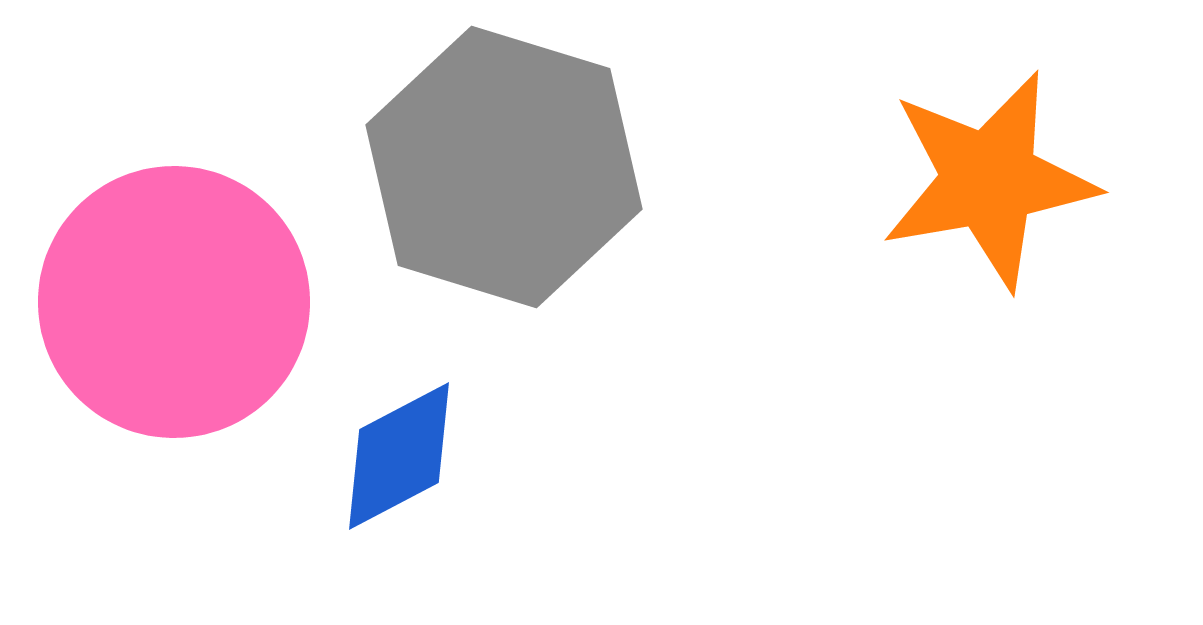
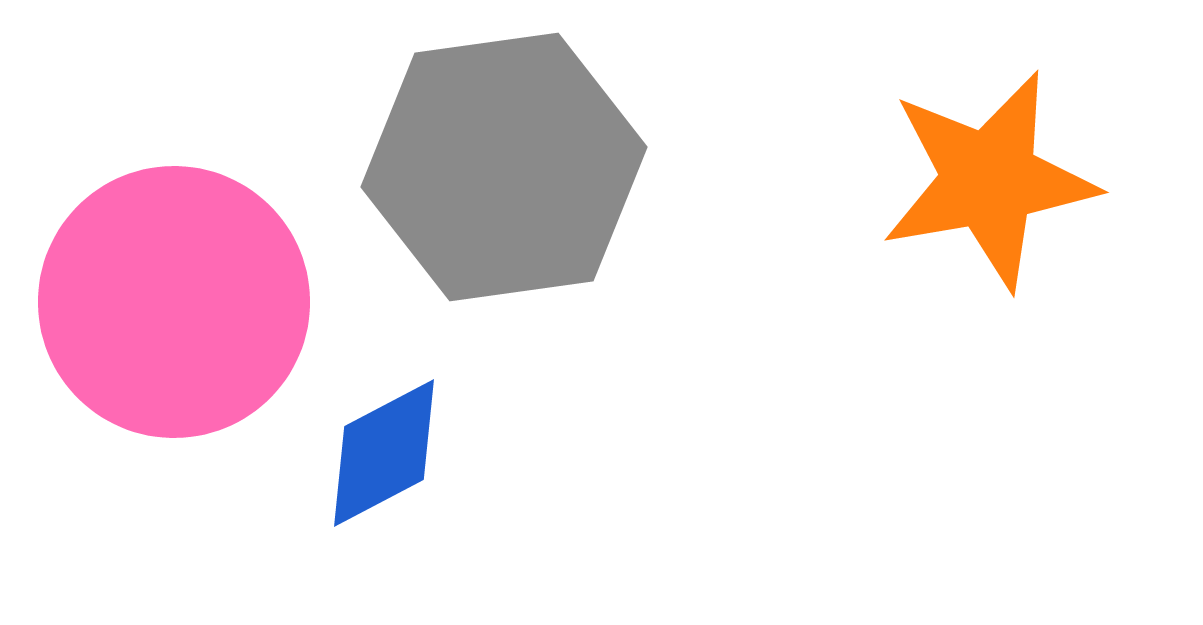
gray hexagon: rotated 25 degrees counterclockwise
blue diamond: moved 15 px left, 3 px up
